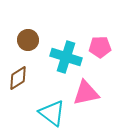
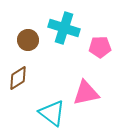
cyan cross: moved 2 px left, 29 px up
